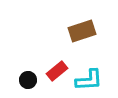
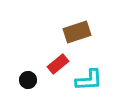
brown rectangle: moved 5 px left, 1 px down
red rectangle: moved 1 px right, 7 px up
